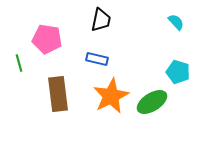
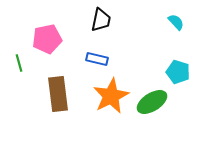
pink pentagon: rotated 20 degrees counterclockwise
